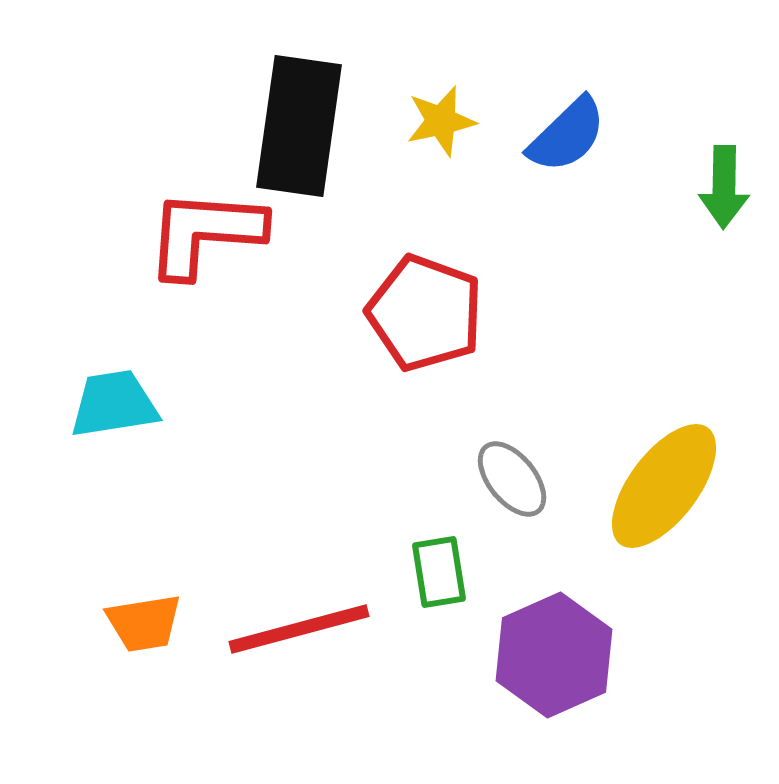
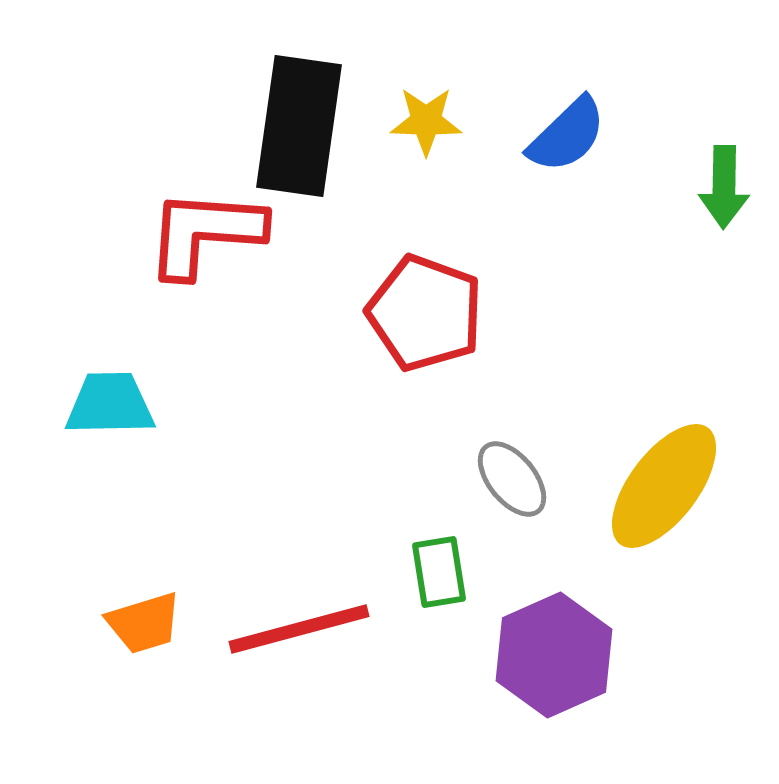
yellow star: moved 15 px left; rotated 14 degrees clockwise
cyan trapezoid: moved 4 px left; rotated 8 degrees clockwise
orange trapezoid: rotated 8 degrees counterclockwise
